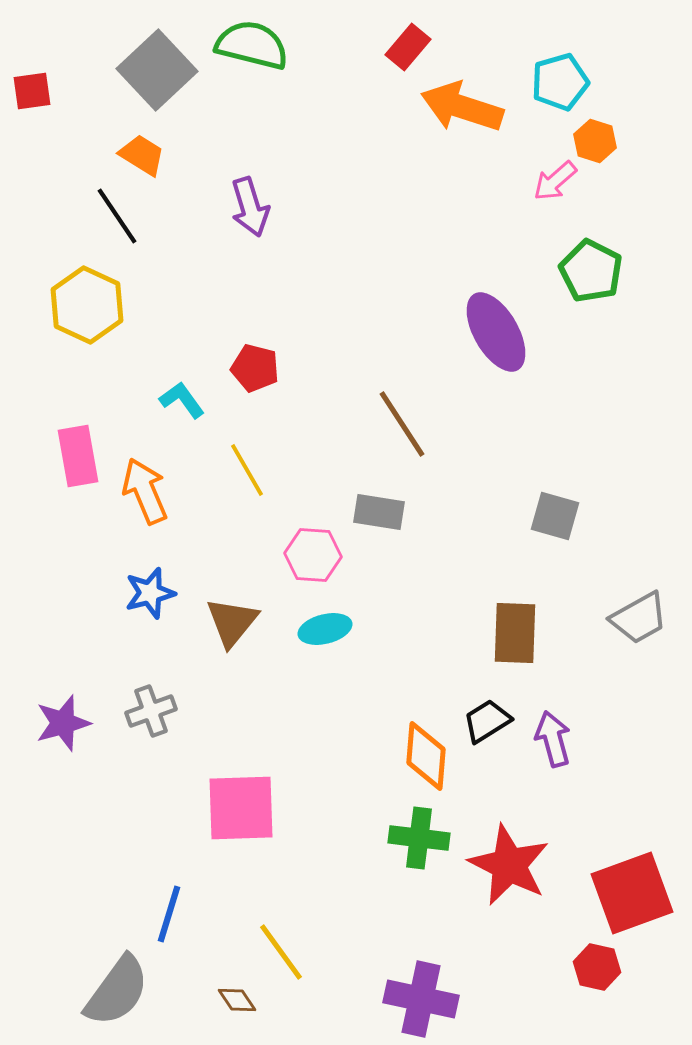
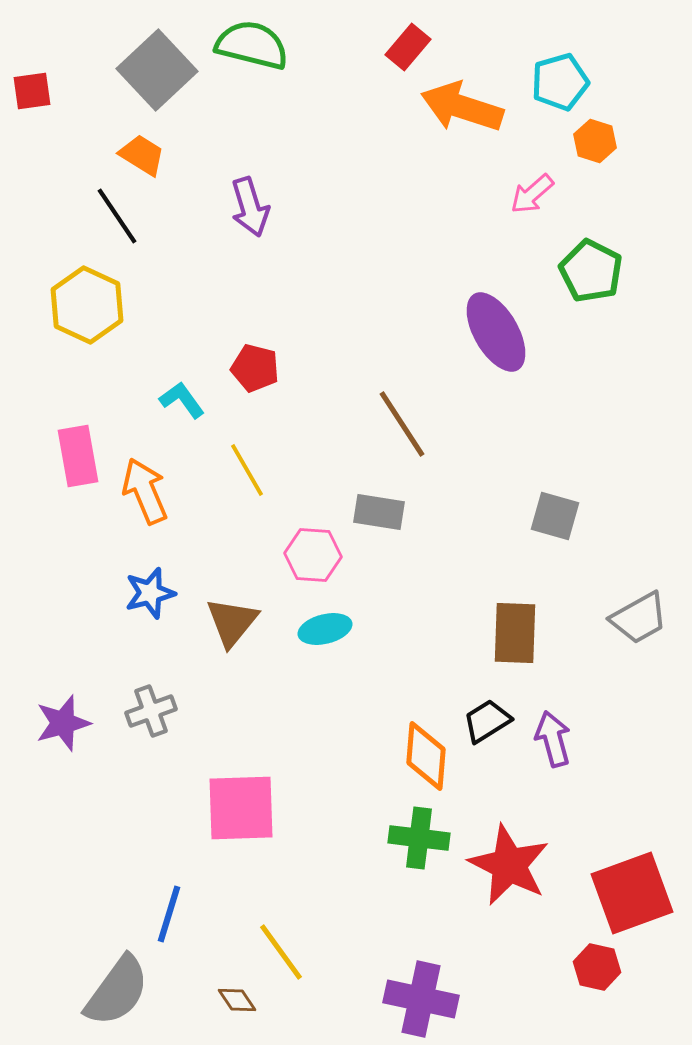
pink arrow at (555, 181): moved 23 px left, 13 px down
